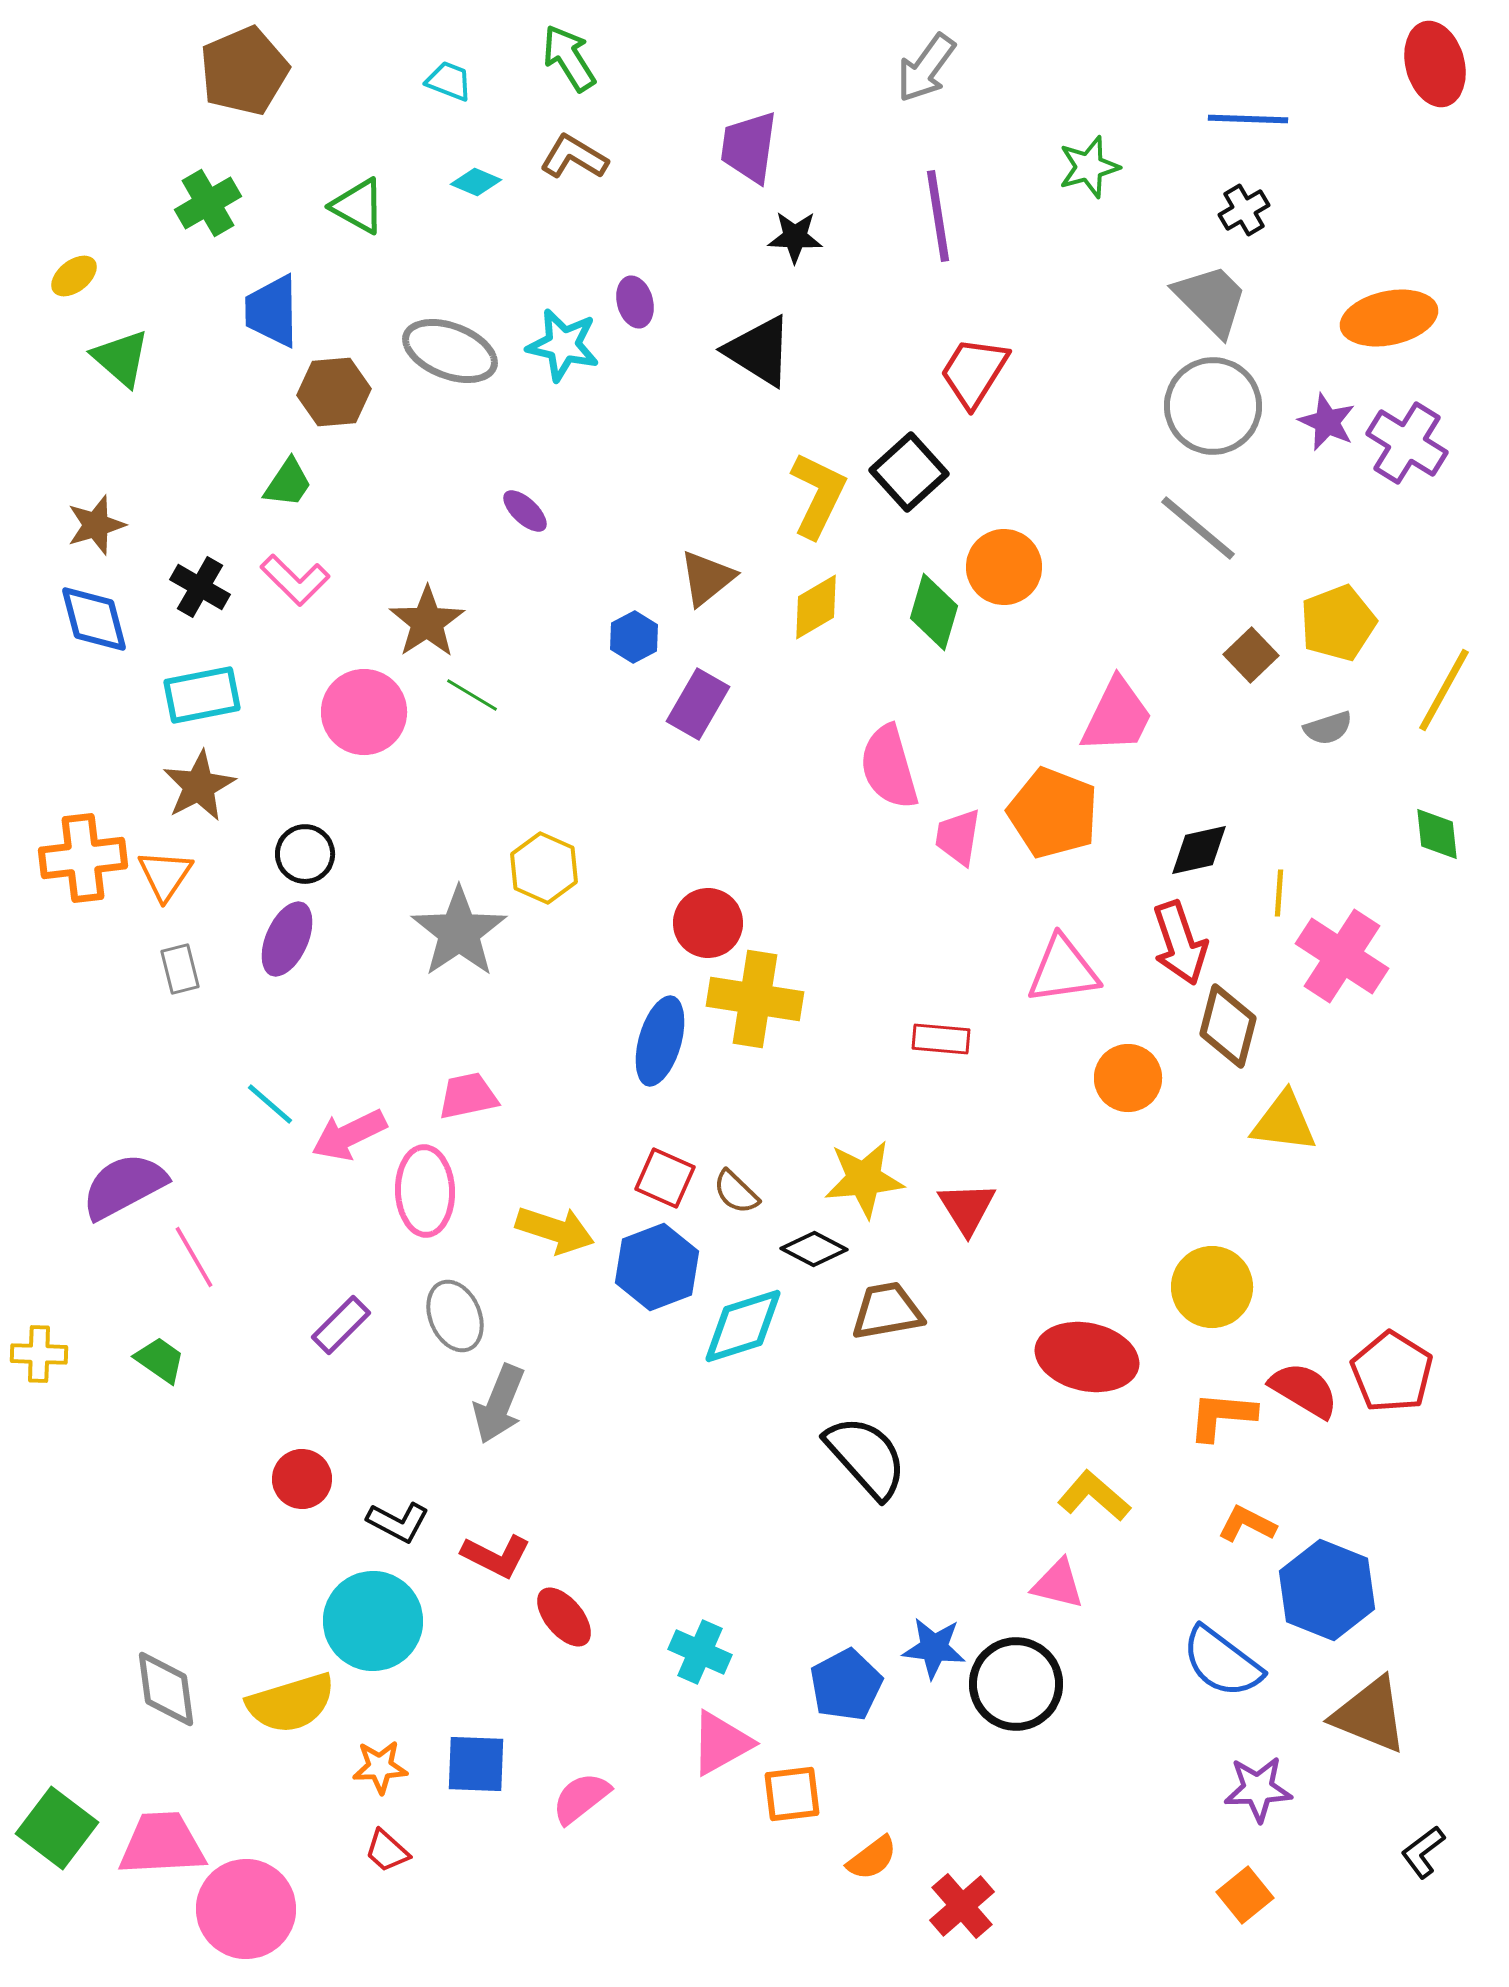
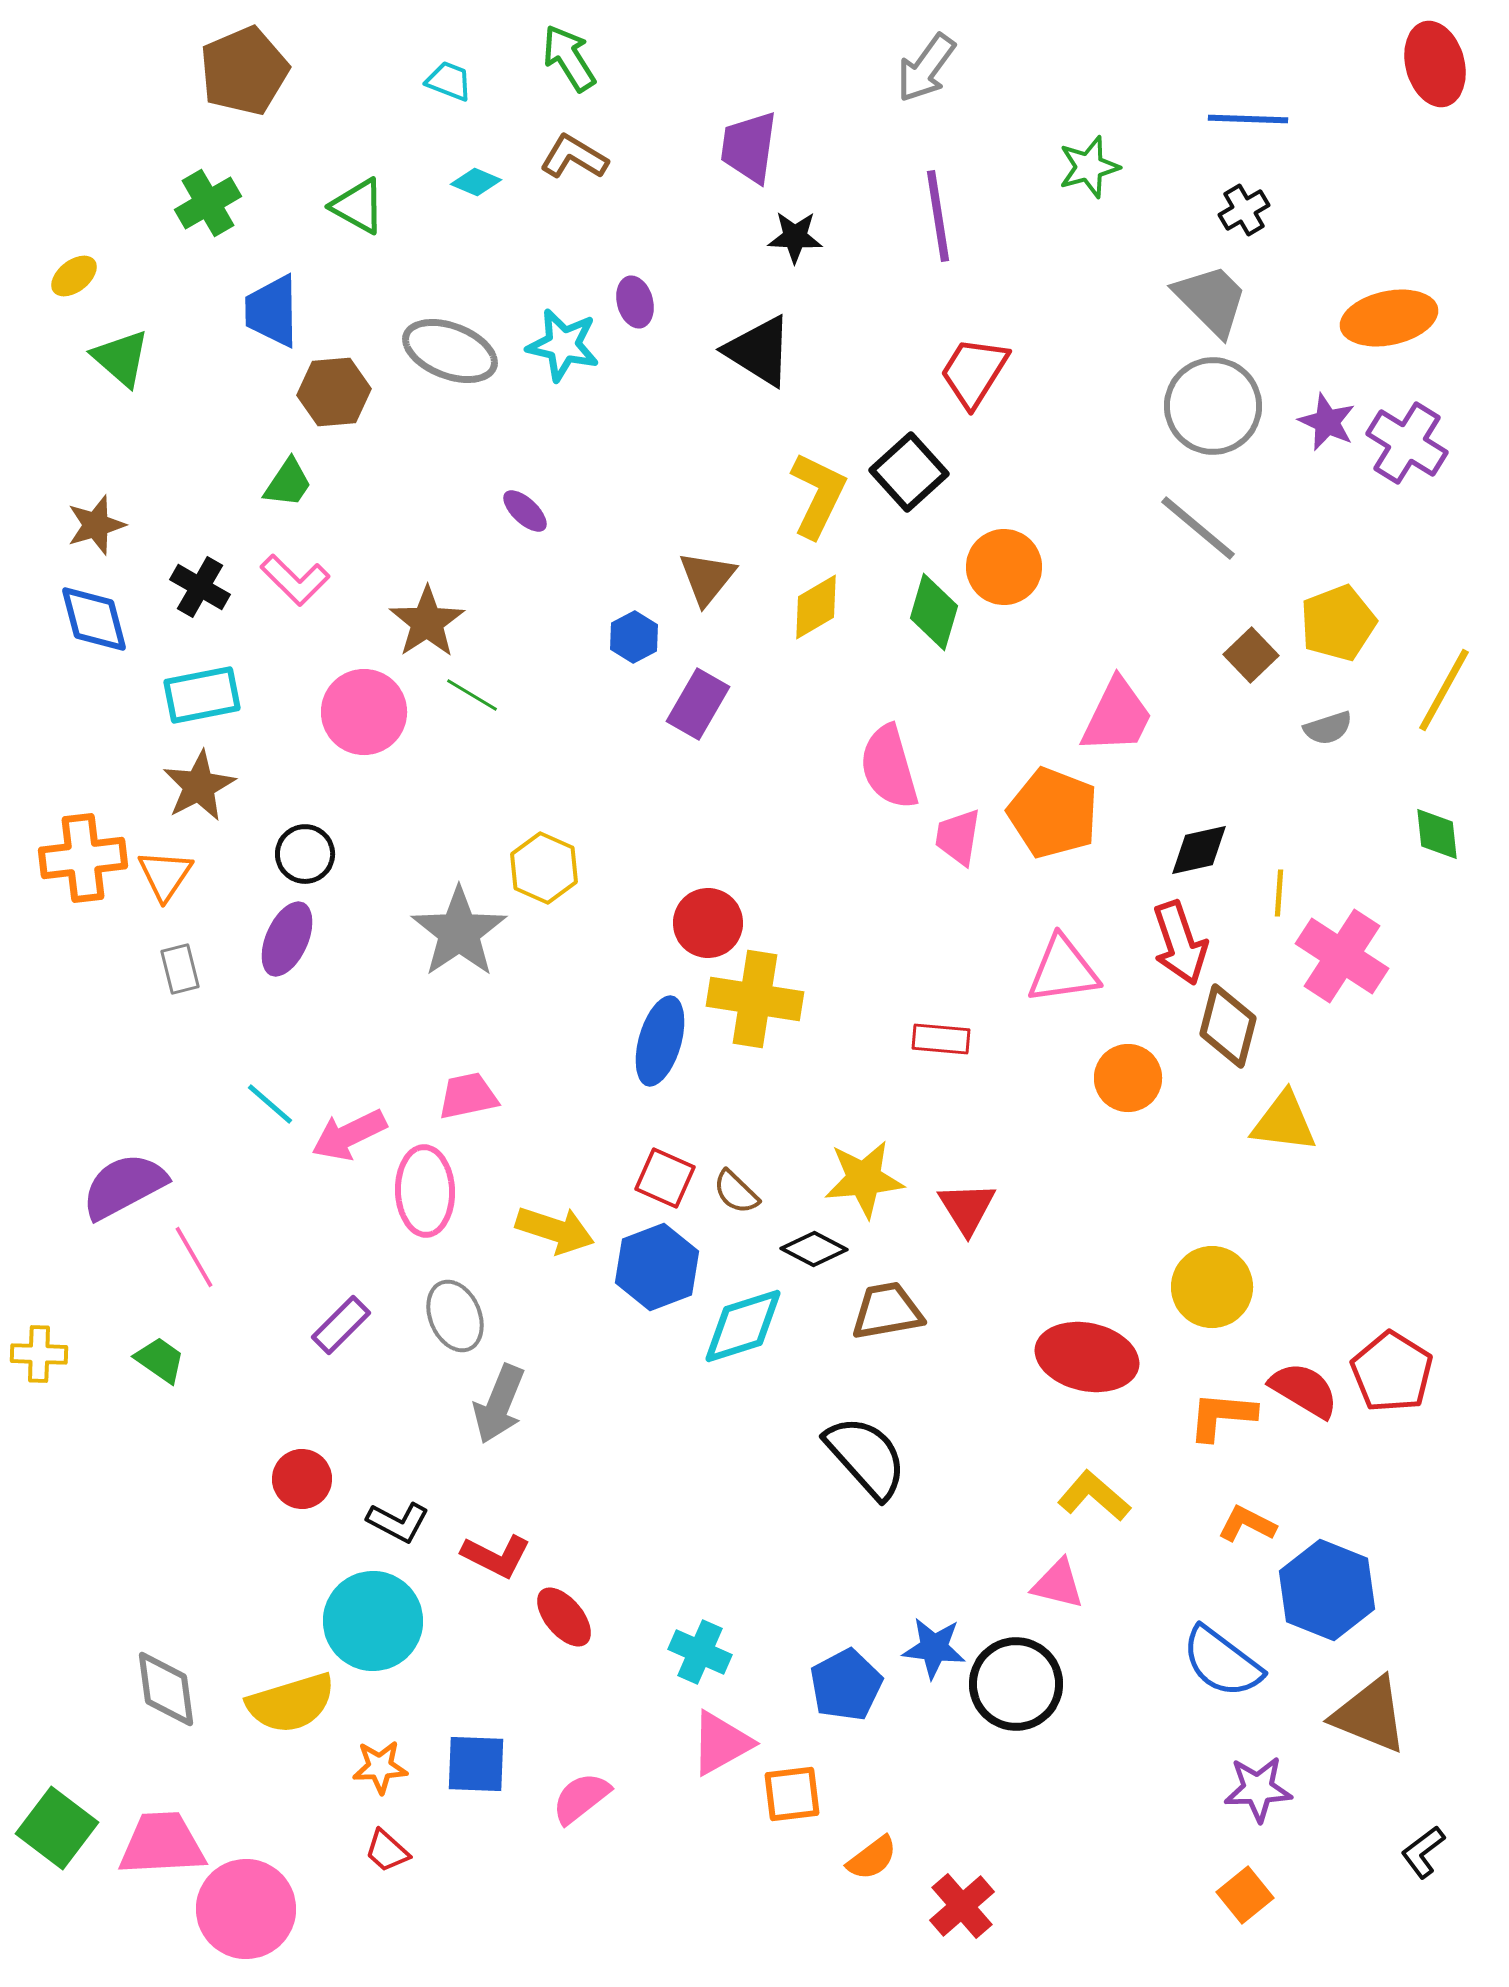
brown triangle at (707, 578): rotated 12 degrees counterclockwise
